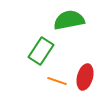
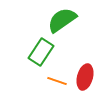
green semicircle: moved 7 px left; rotated 24 degrees counterclockwise
green rectangle: moved 1 px down
